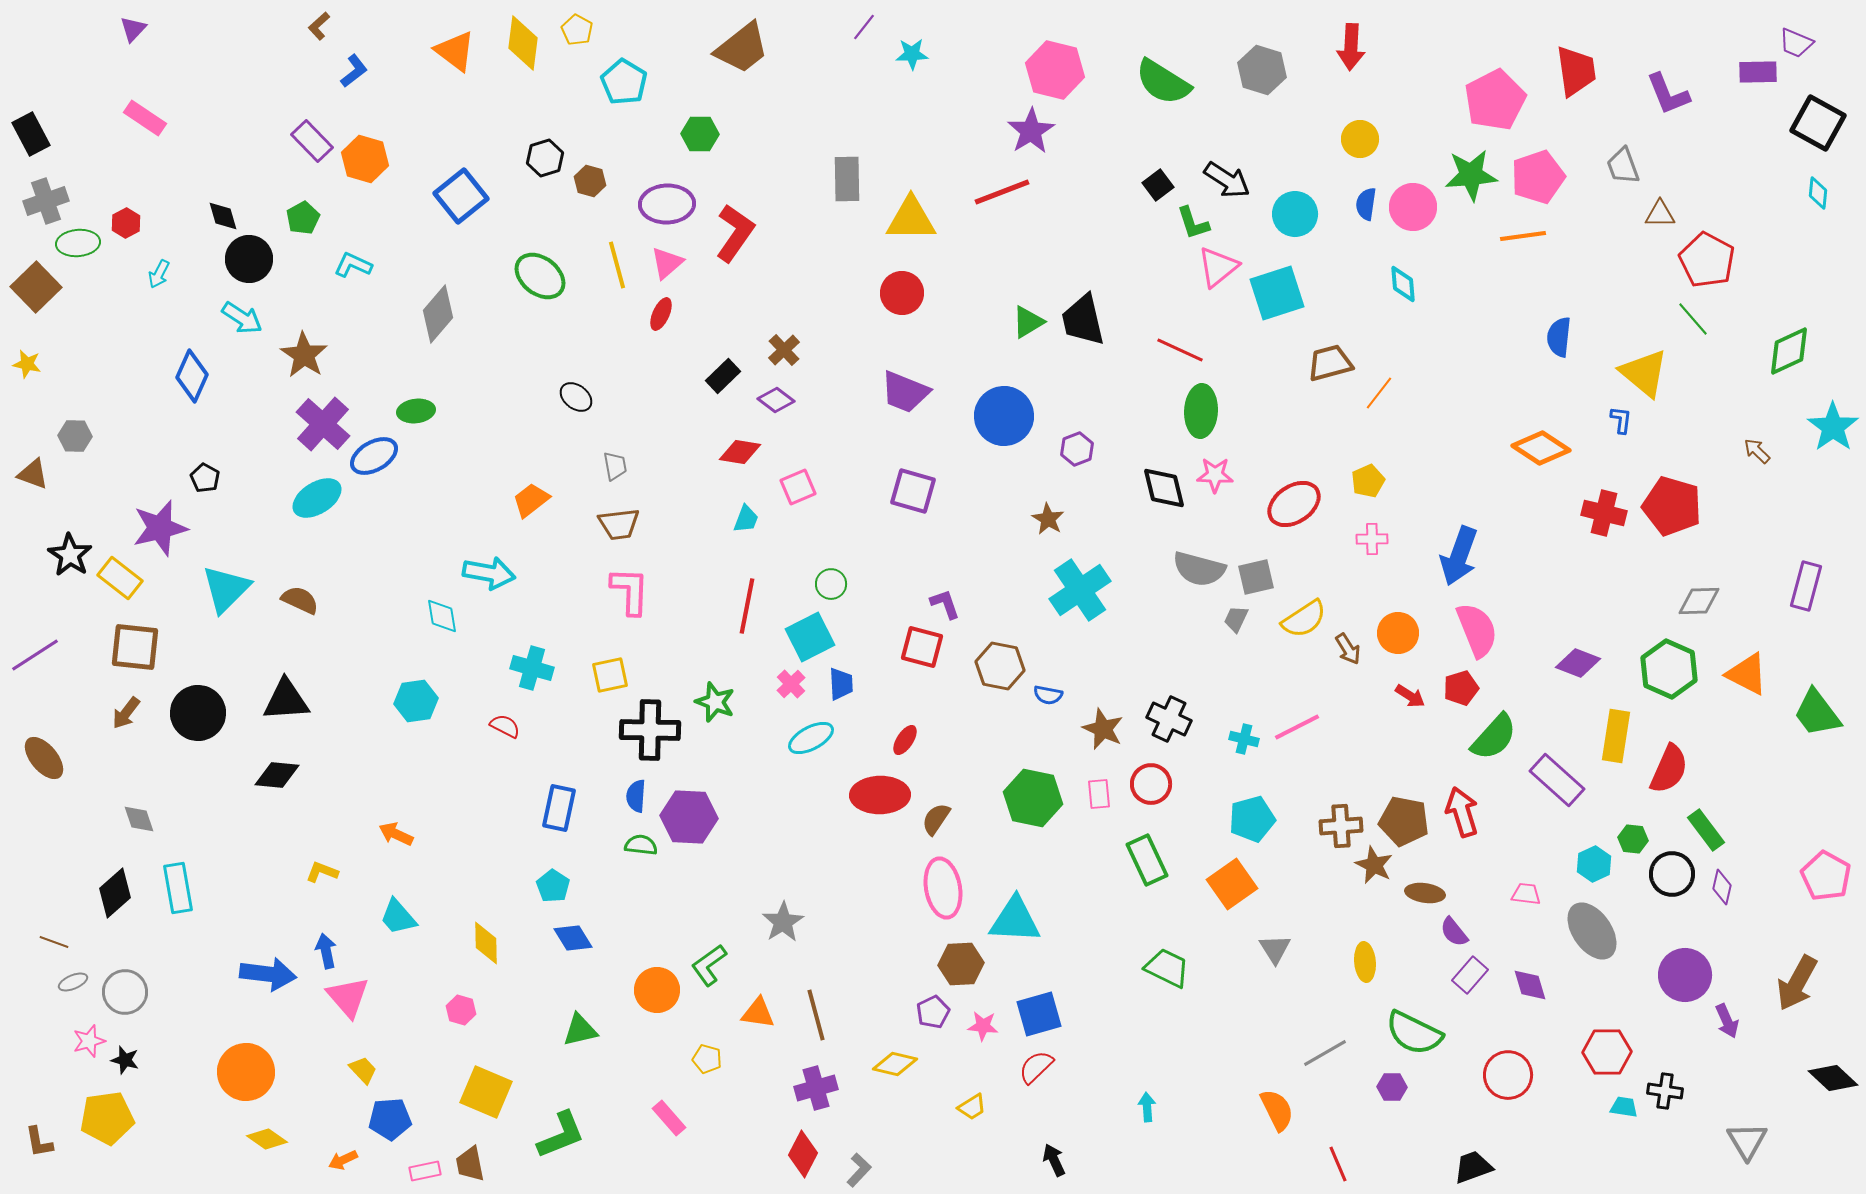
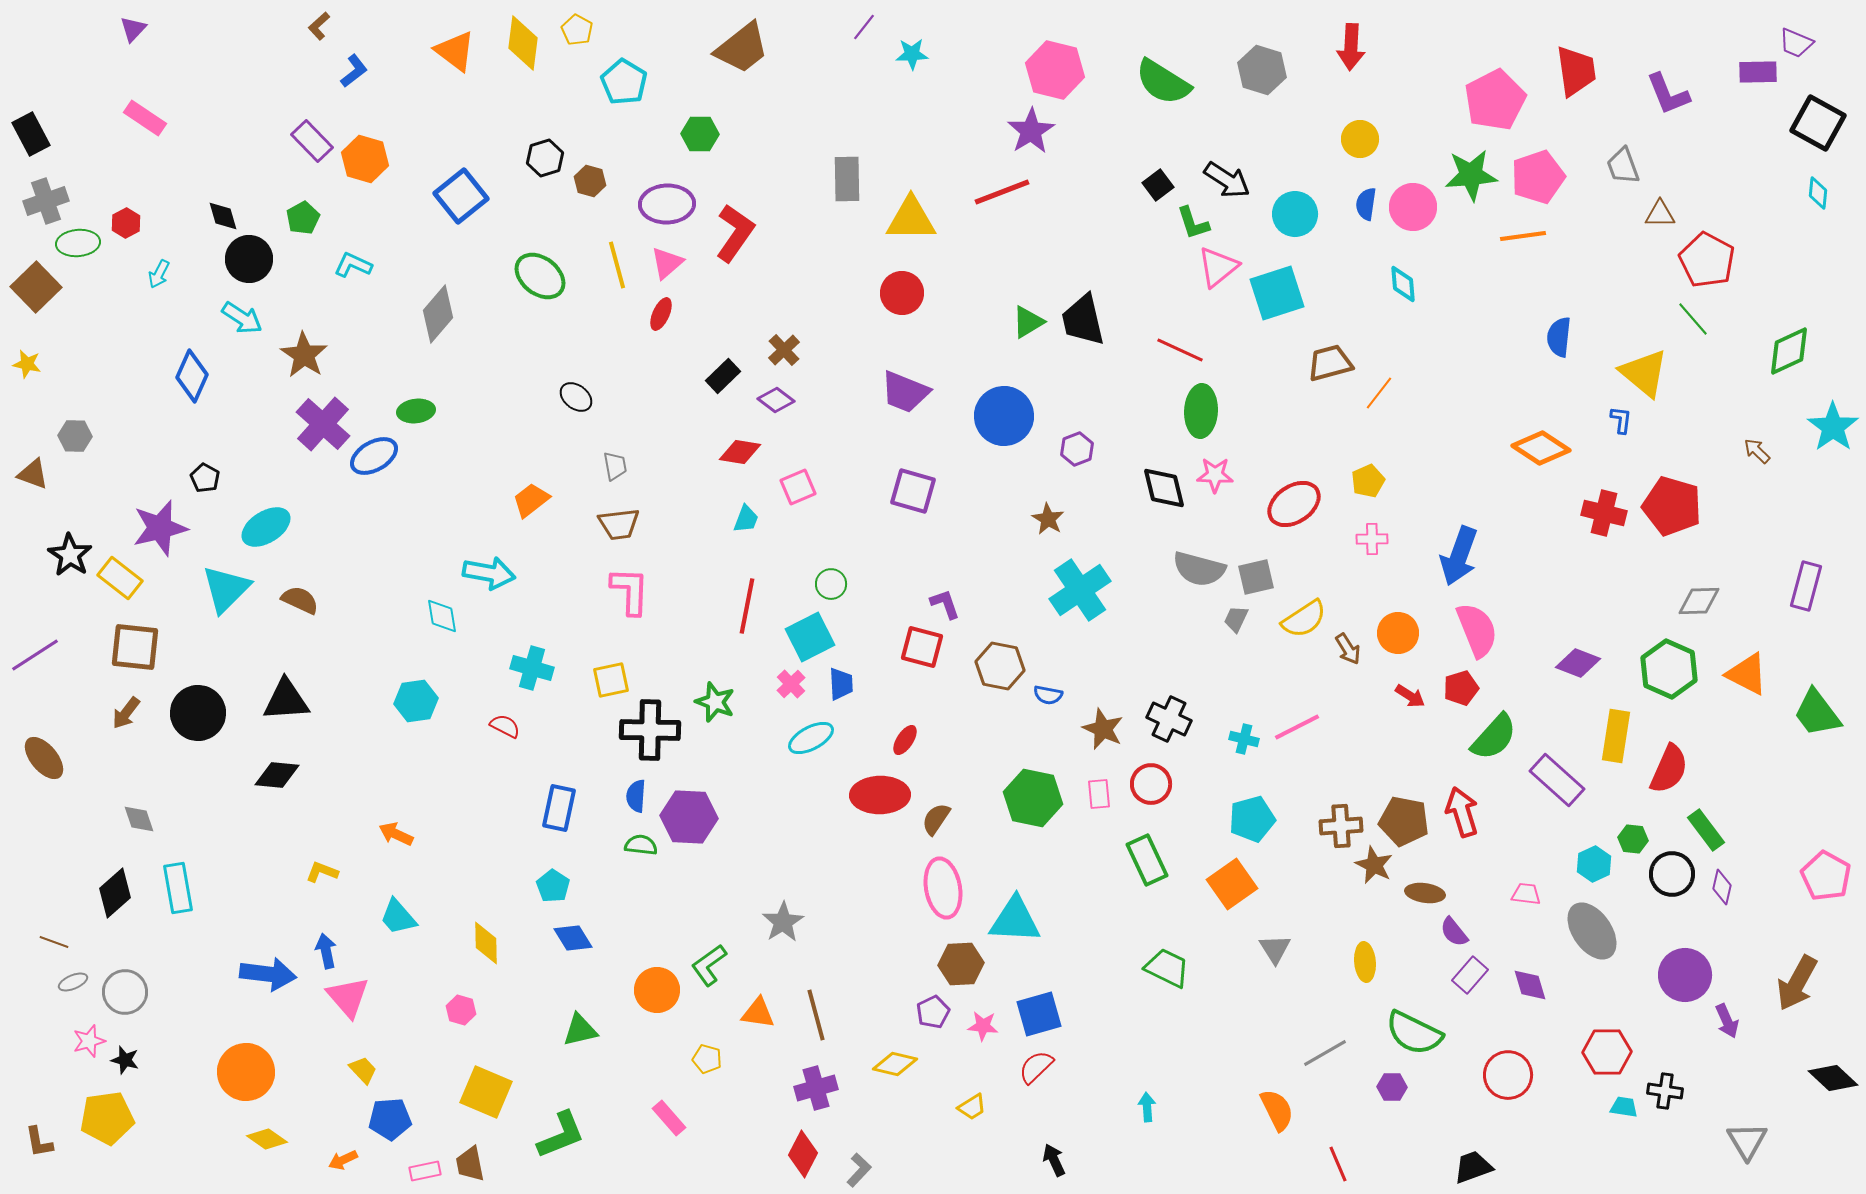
cyan ellipse at (317, 498): moved 51 px left, 29 px down
yellow square at (610, 675): moved 1 px right, 5 px down
